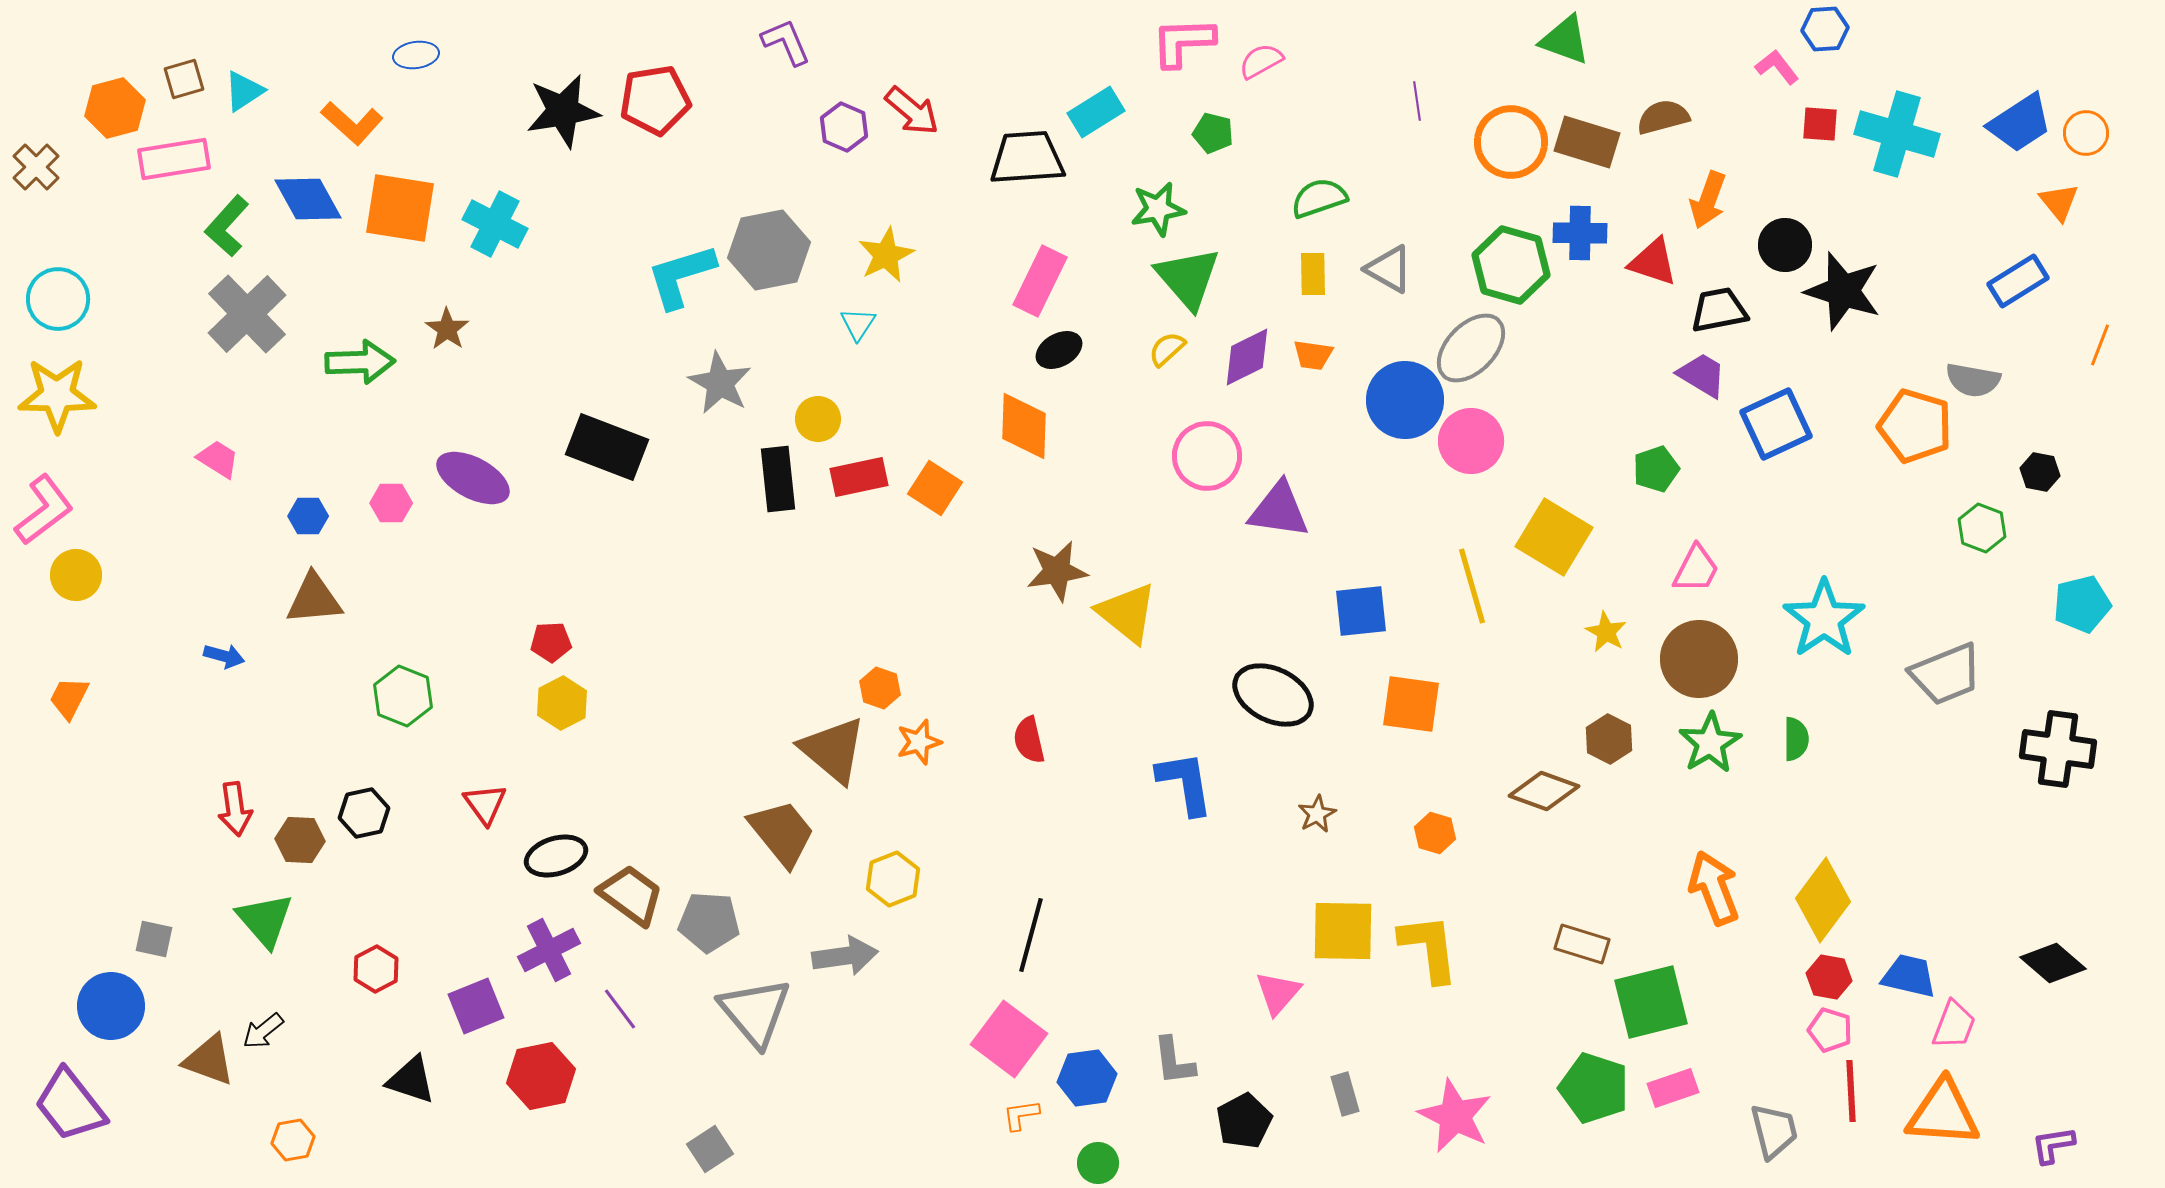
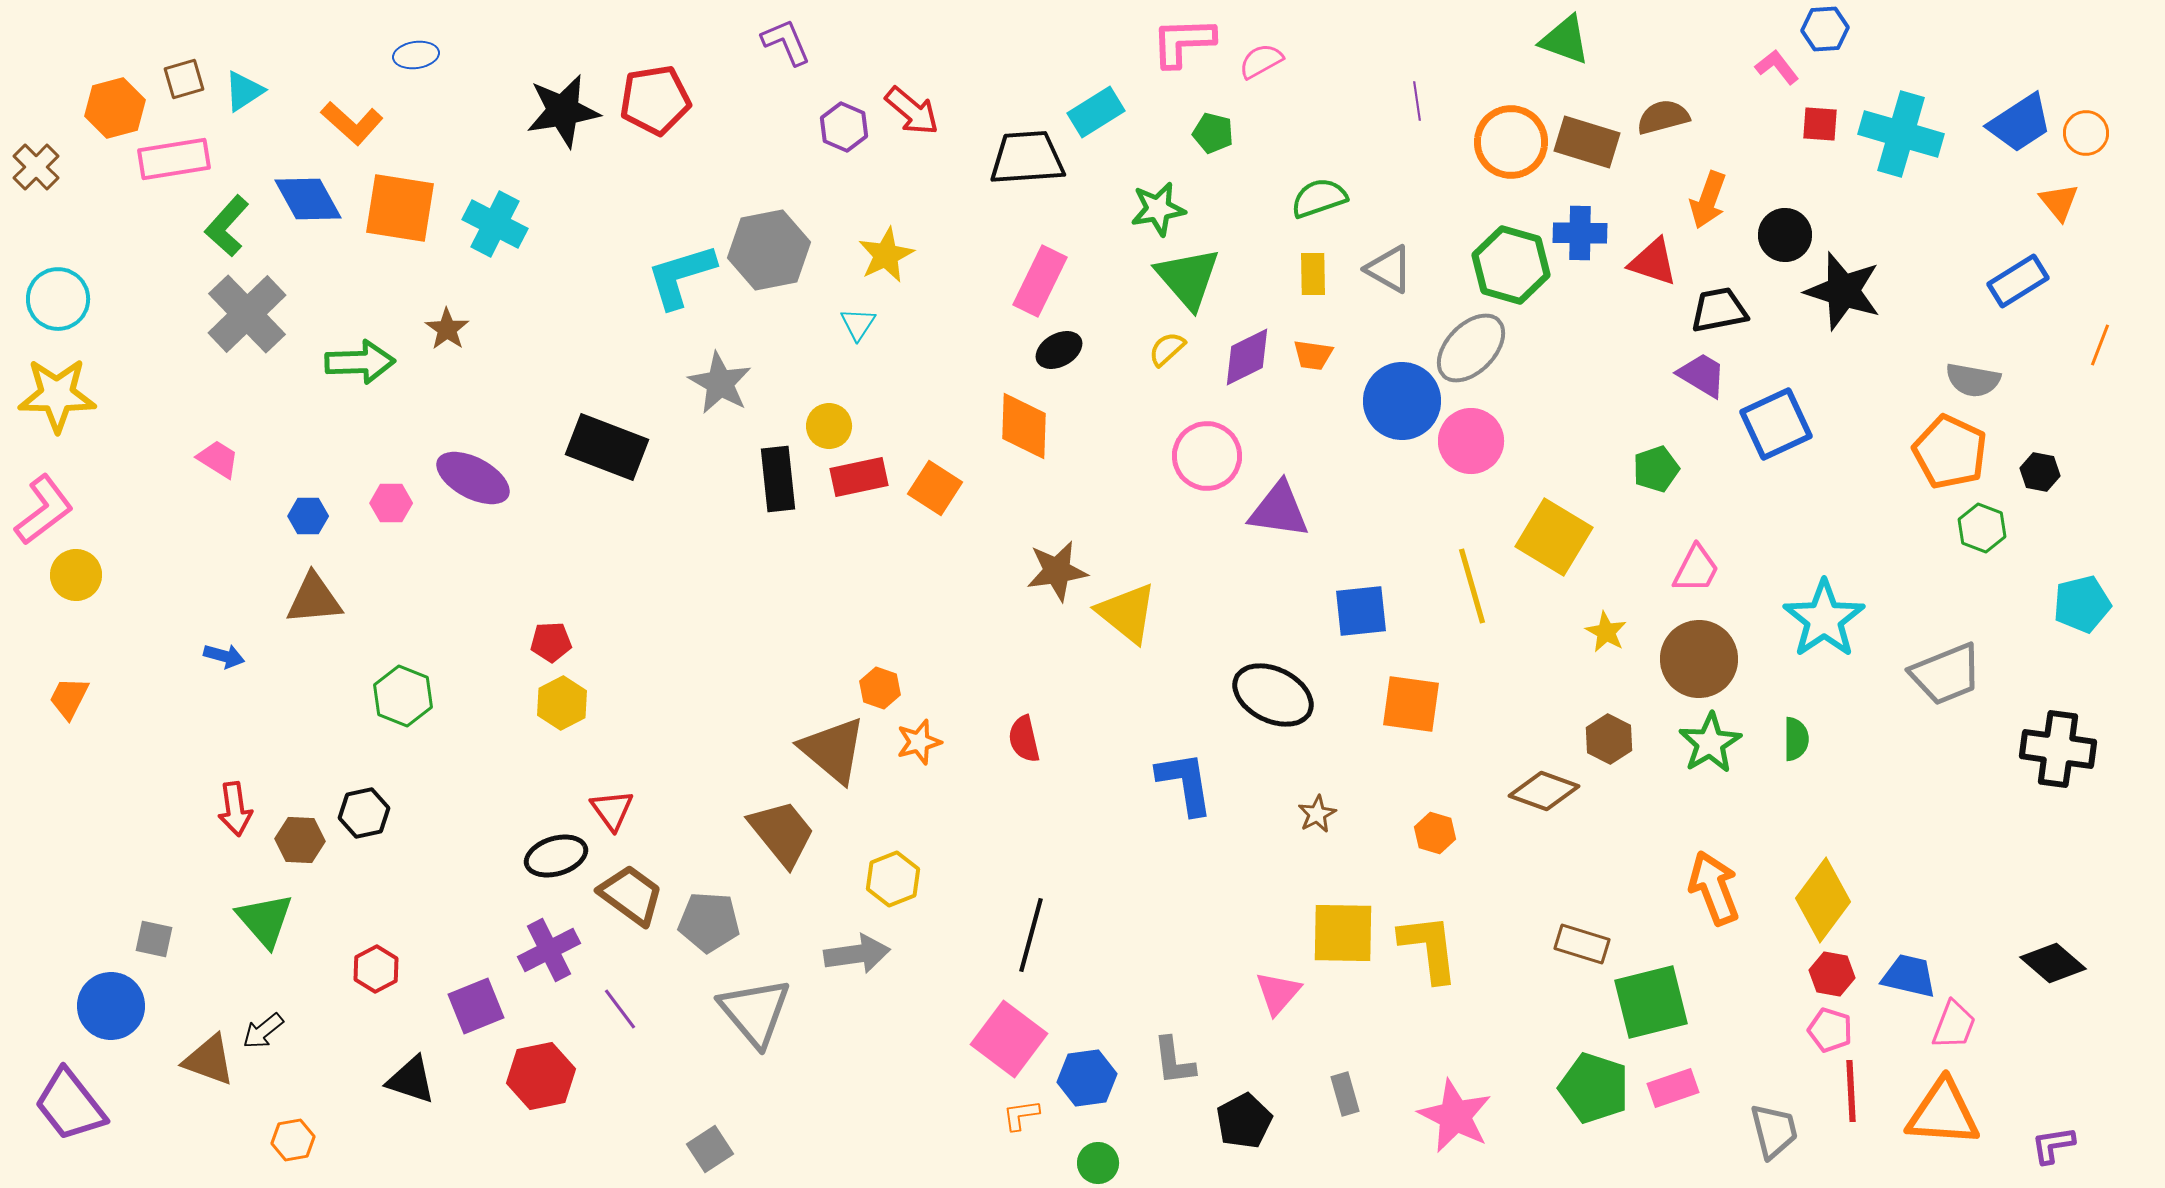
cyan cross at (1897, 134): moved 4 px right
black circle at (1785, 245): moved 10 px up
blue circle at (1405, 400): moved 3 px left, 1 px down
yellow circle at (818, 419): moved 11 px right, 7 px down
orange pentagon at (1915, 426): moved 35 px right, 26 px down; rotated 8 degrees clockwise
red semicircle at (1029, 740): moved 5 px left, 1 px up
red triangle at (485, 804): moved 127 px right, 6 px down
yellow square at (1343, 931): moved 2 px down
gray arrow at (845, 956): moved 12 px right, 2 px up
red hexagon at (1829, 977): moved 3 px right, 3 px up
